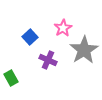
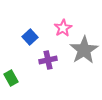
purple cross: rotated 36 degrees counterclockwise
